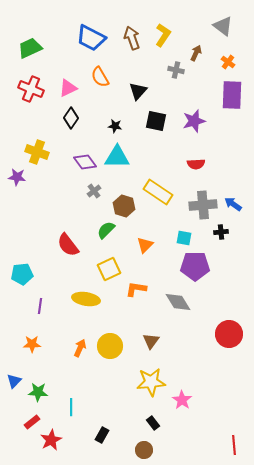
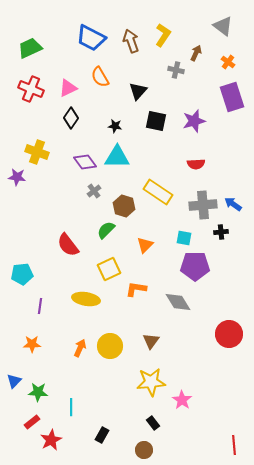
brown arrow at (132, 38): moved 1 px left, 3 px down
purple rectangle at (232, 95): moved 2 px down; rotated 20 degrees counterclockwise
